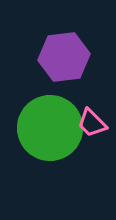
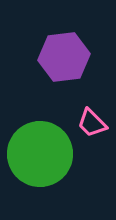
green circle: moved 10 px left, 26 px down
